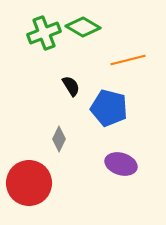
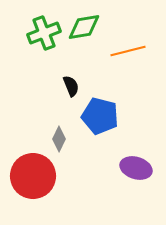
green diamond: moved 1 px right; rotated 40 degrees counterclockwise
orange line: moved 9 px up
black semicircle: rotated 10 degrees clockwise
blue pentagon: moved 9 px left, 8 px down
purple ellipse: moved 15 px right, 4 px down
red circle: moved 4 px right, 7 px up
